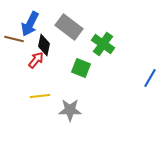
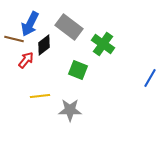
black diamond: rotated 40 degrees clockwise
red arrow: moved 10 px left
green square: moved 3 px left, 2 px down
